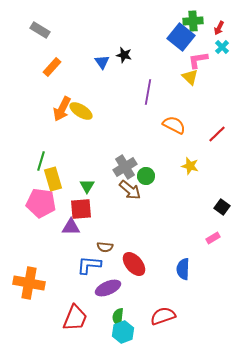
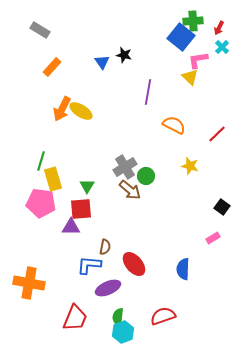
brown semicircle: rotated 84 degrees counterclockwise
